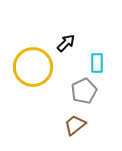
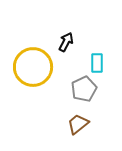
black arrow: moved 1 px up; rotated 18 degrees counterclockwise
gray pentagon: moved 2 px up
brown trapezoid: moved 3 px right, 1 px up
